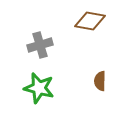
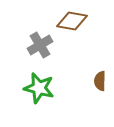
brown diamond: moved 18 px left
gray cross: rotated 15 degrees counterclockwise
